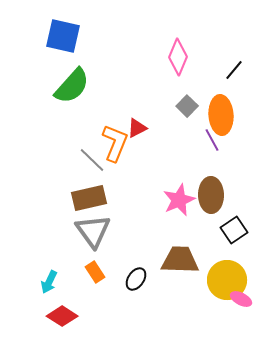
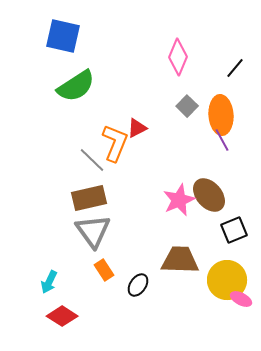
black line: moved 1 px right, 2 px up
green semicircle: moved 4 px right; rotated 15 degrees clockwise
purple line: moved 10 px right
brown ellipse: moved 2 px left; rotated 40 degrees counterclockwise
black square: rotated 12 degrees clockwise
orange rectangle: moved 9 px right, 2 px up
black ellipse: moved 2 px right, 6 px down
